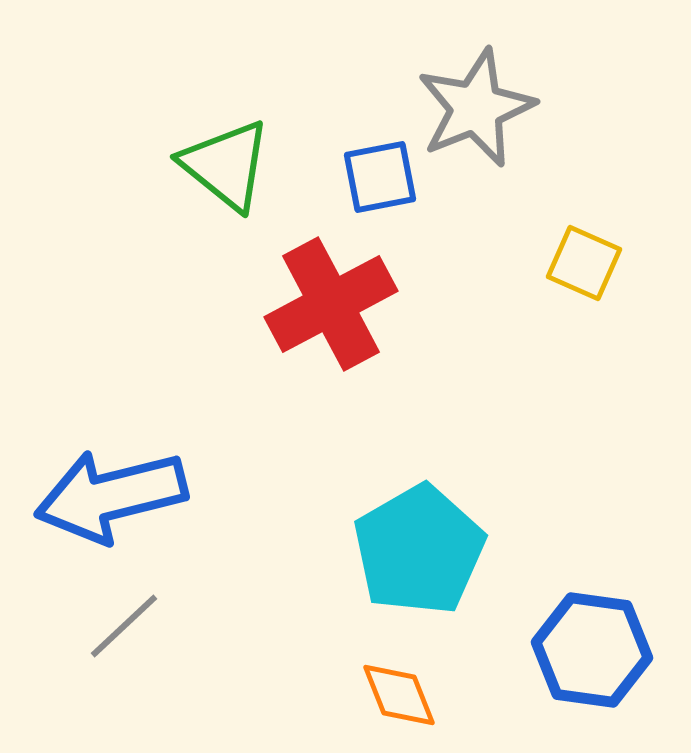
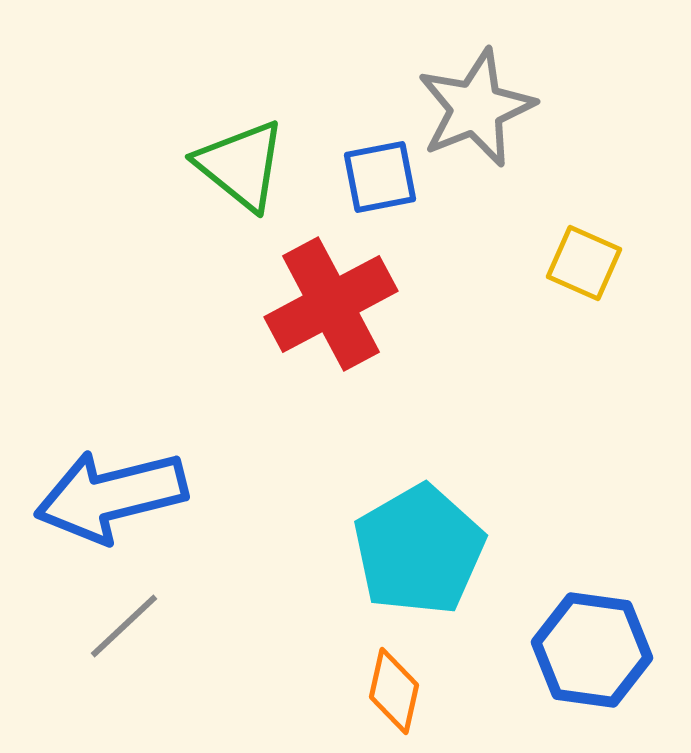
green triangle: moved 15 px right
orange diamond: moved 5 px left, 4 px up; rotated 34 degrees clockwise
